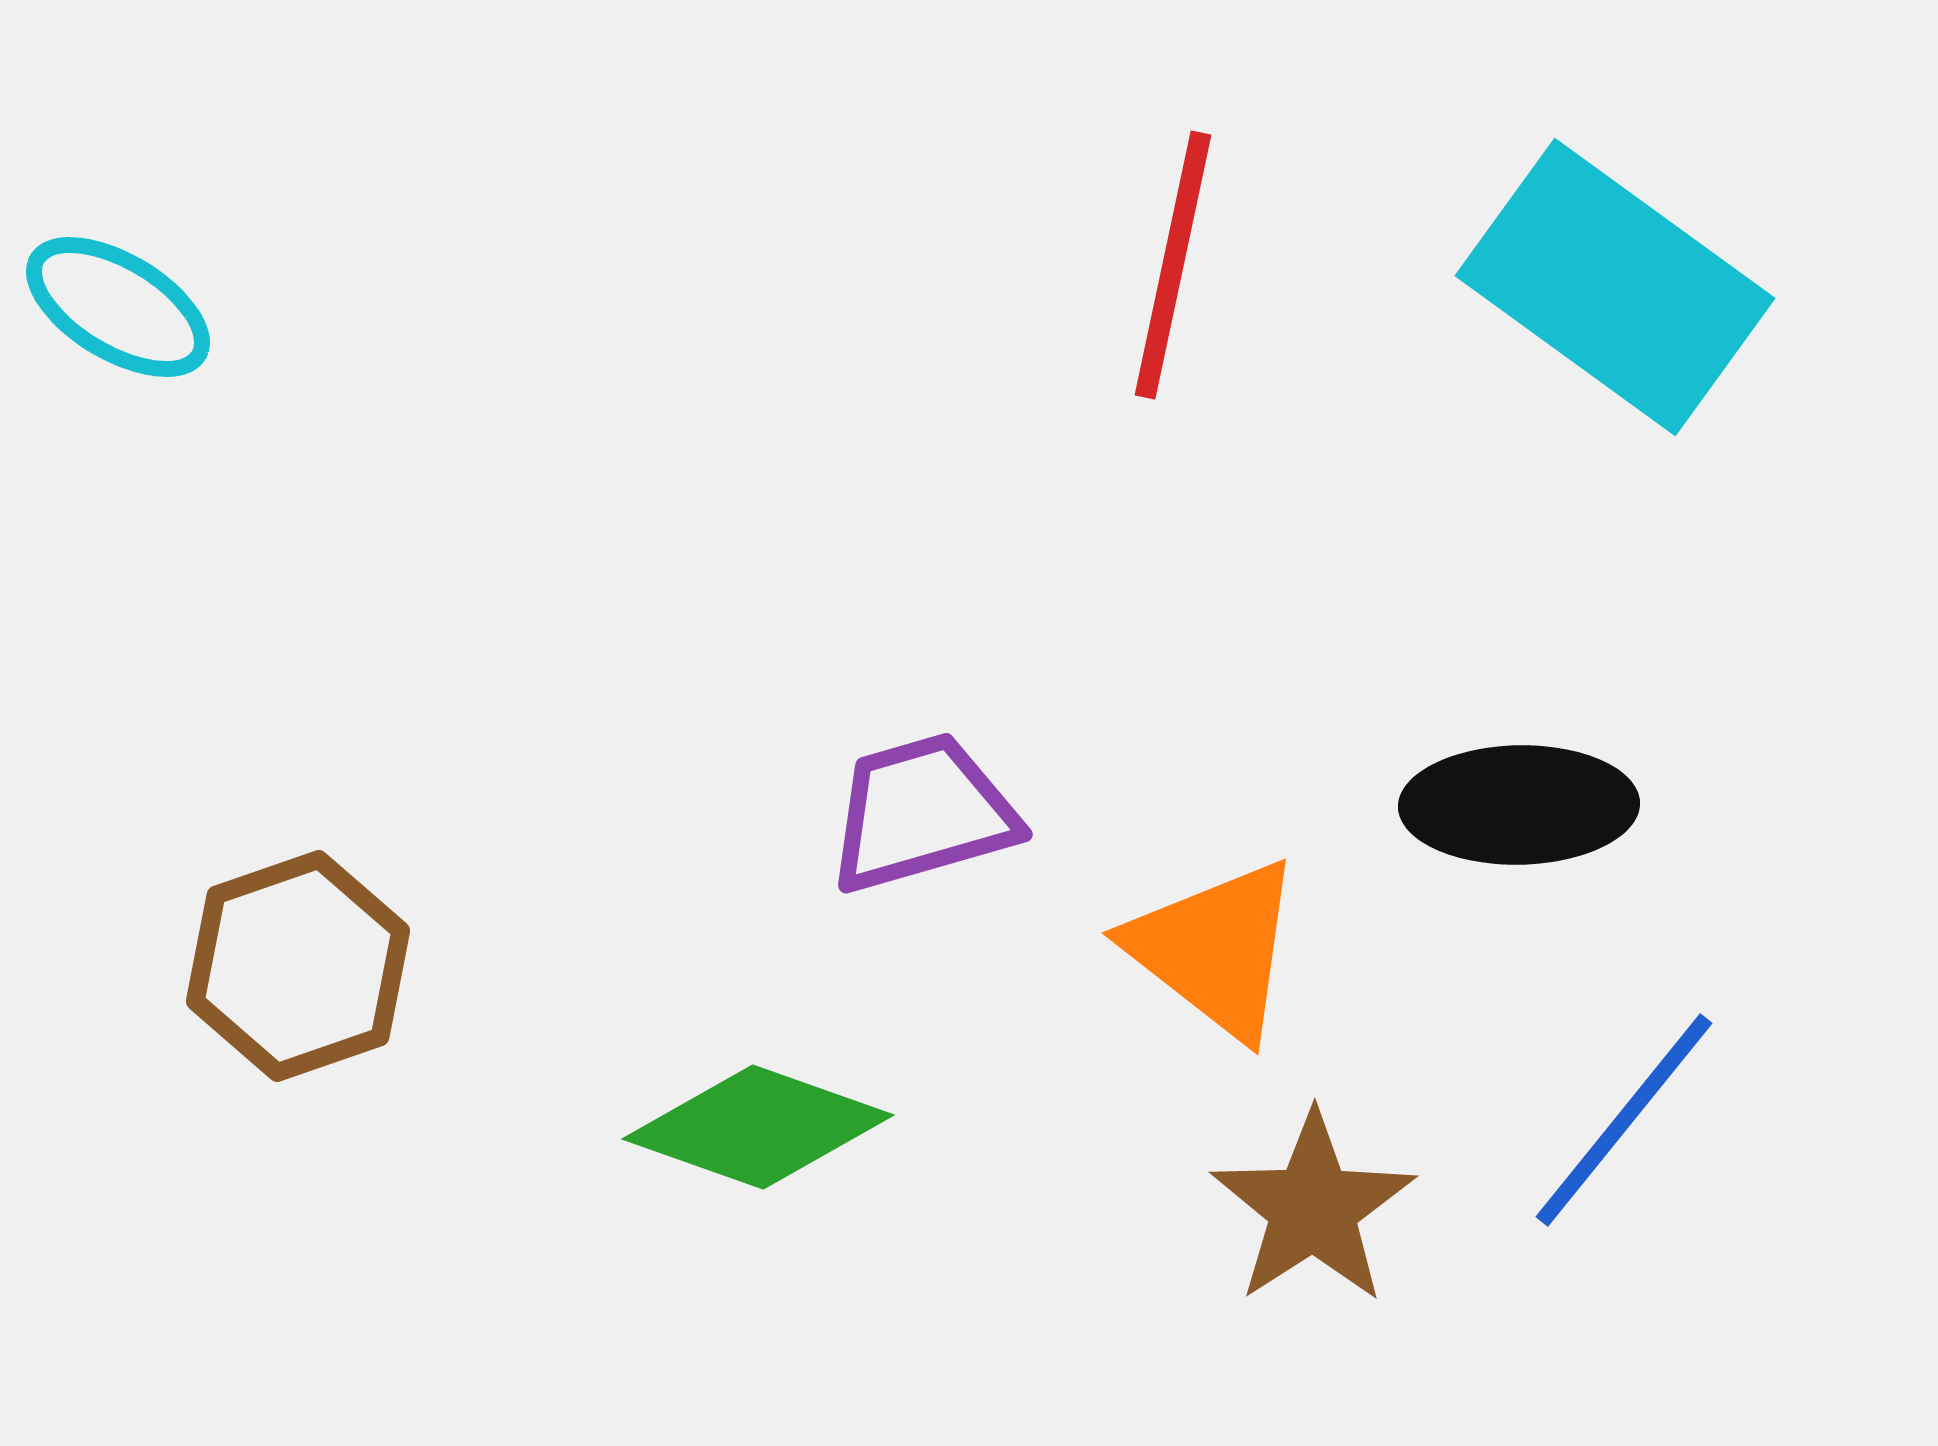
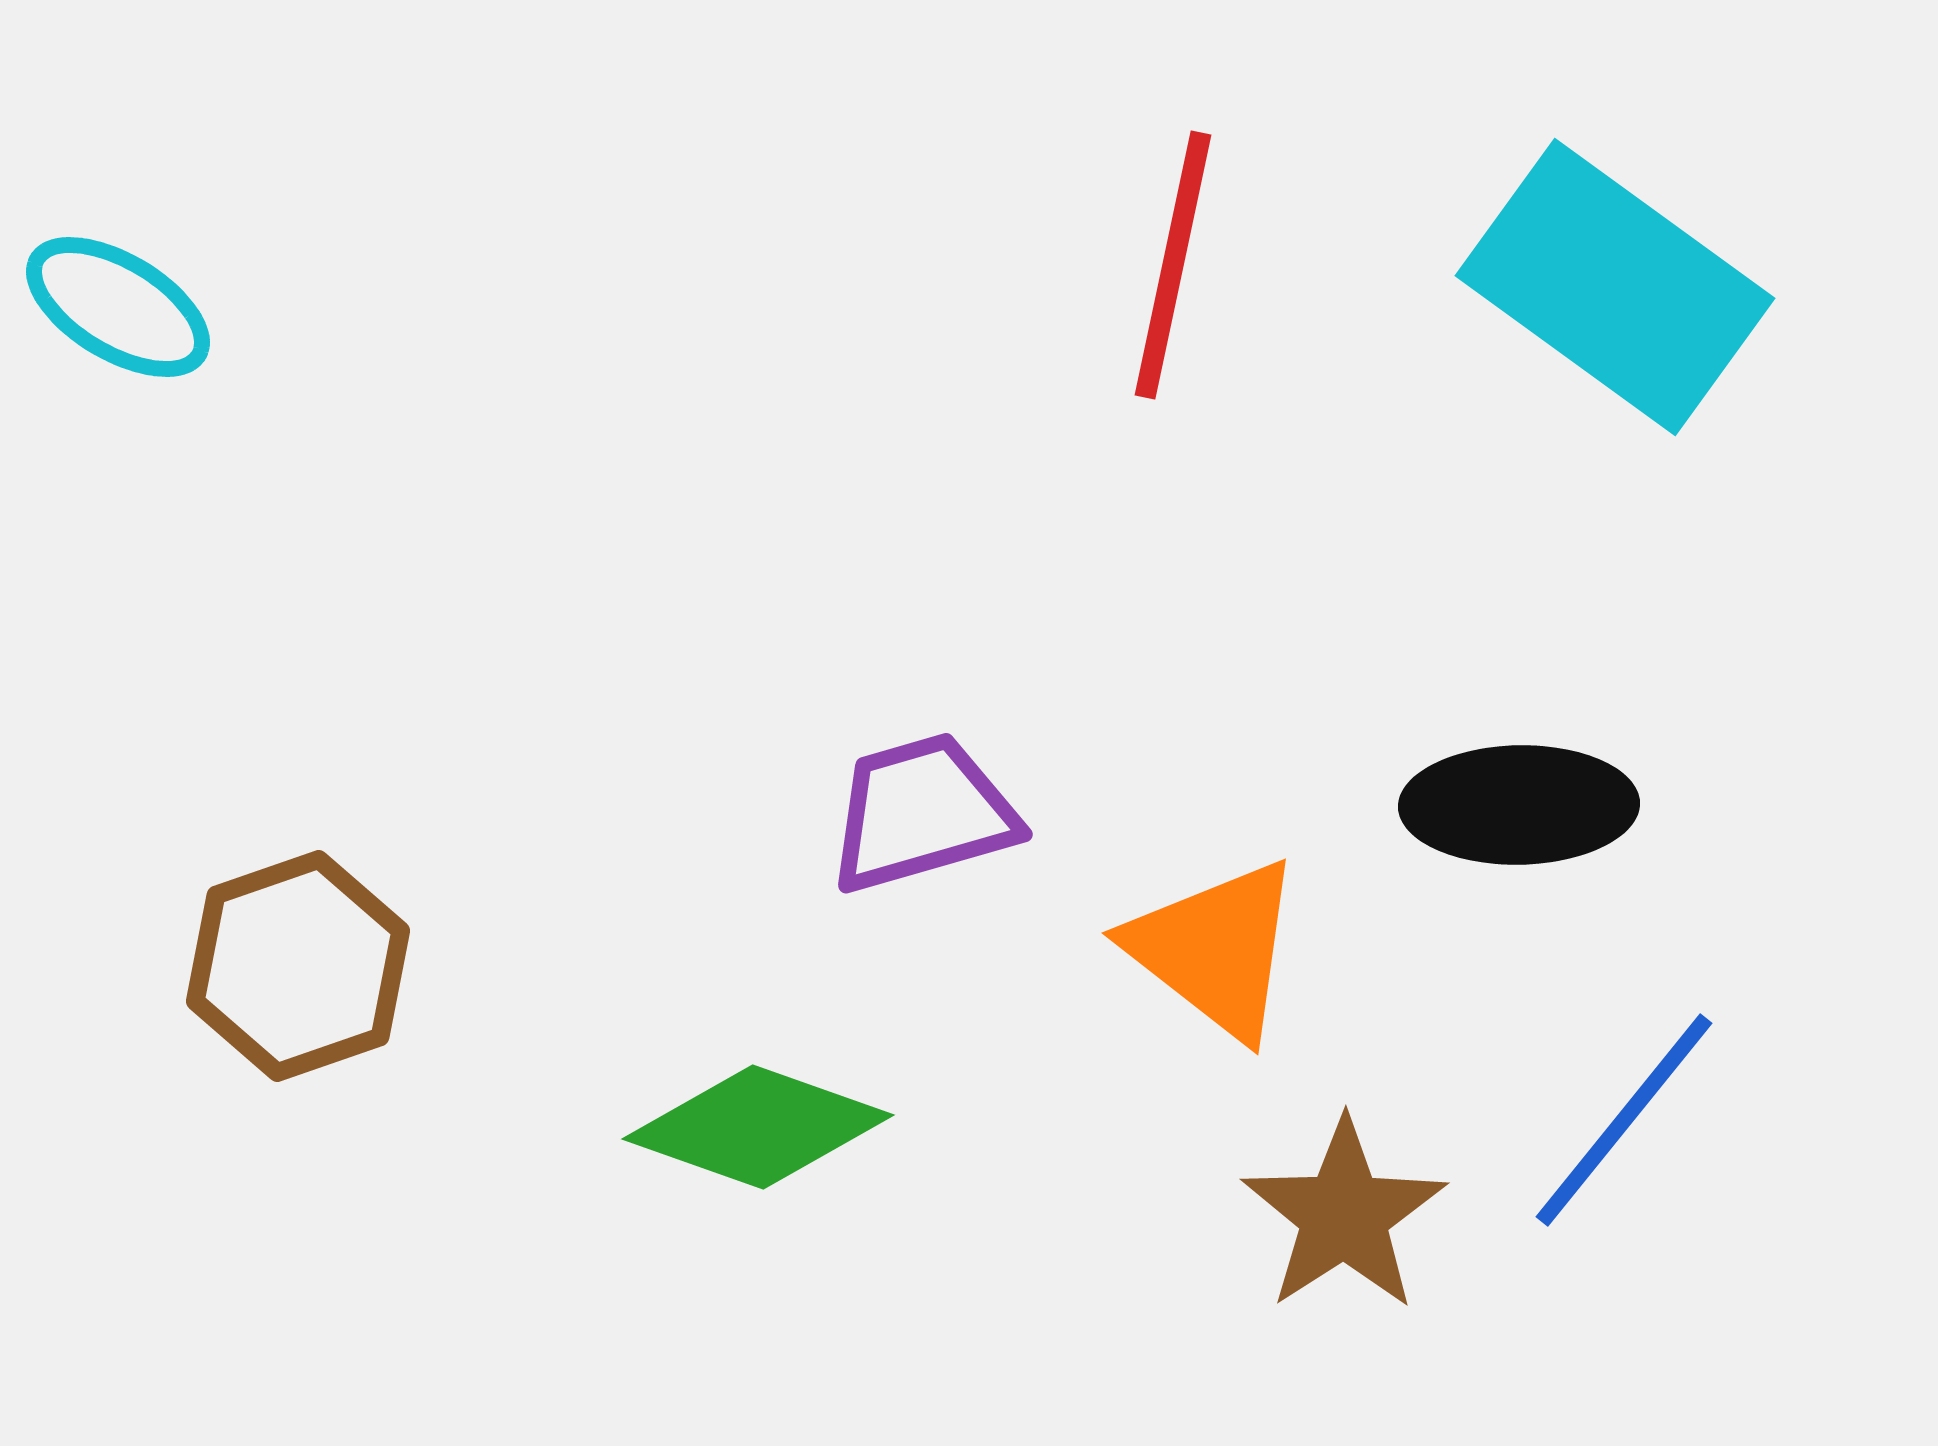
brown star: moved 31 px right, 7 px down
